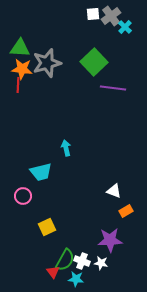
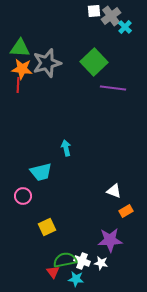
white square: moved 1 px right, 3 px up
green semicircle: rotated 130 degrees counterclockwise
